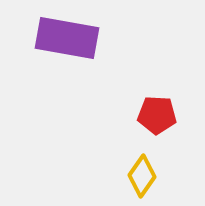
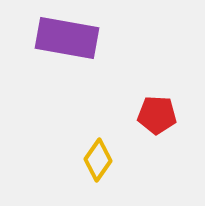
yellow diamond: moved 44 px left, 16 px up
